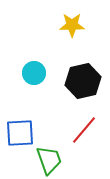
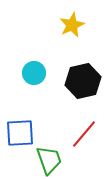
yellow star: rotated 25 degrees counterclockwise
red line: moved 4 px down
